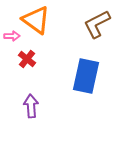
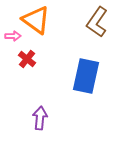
brown L-shape: moved 2 px up; rotated 28 degrees counterclockwise
pink arrow: moved 1 px right
purple arrow: moved 9 px right, 12 px down; rotated 10 degrees clockwise
